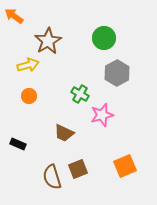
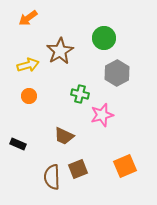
orange arrow: moved 14 px right, 2 px down; rotated 72 degrees counterclockwise
brown star: moved 12 px right, 10 px down
green cross: rotated 18 degrees counterclockwise
brown trapezoid: moved 3 px down
brown semicircle: rotated 15 degrees clockwise
